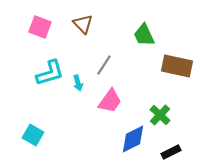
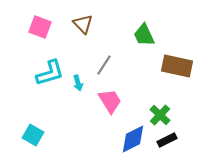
pink trapezoid: rotated 68 degrees counterclockwise
black rectangle: moved 4 px left, 12 px up
